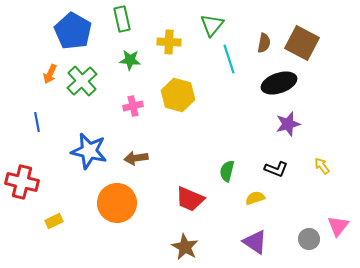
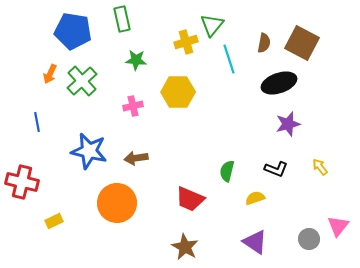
blue pentagon: rotated 21 degrees counterclockwise
yellow cross: moved 17 px right; rotated 20 degrees counterclockwise
green star: moved 6 px right
yellow hexagon: moved 3 px up; rotated 16 degrees counterclockwise
yellow arrow: moved 2 px left, 1 px down
